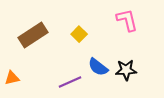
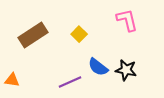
black star: rotated 15 degrees clockwise
orange triangle: moved 2 px down; rotated 21 degrees clockwise
